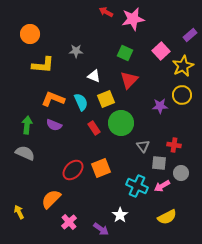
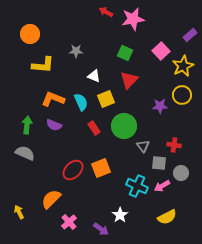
green circle: moved 3 px right, 3 px down
